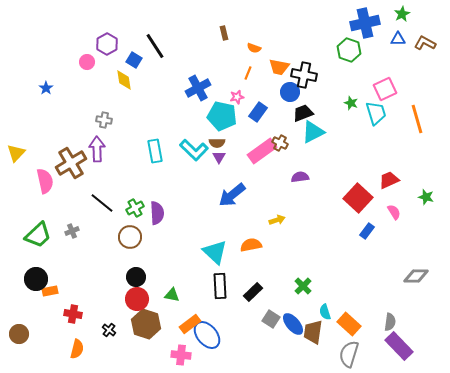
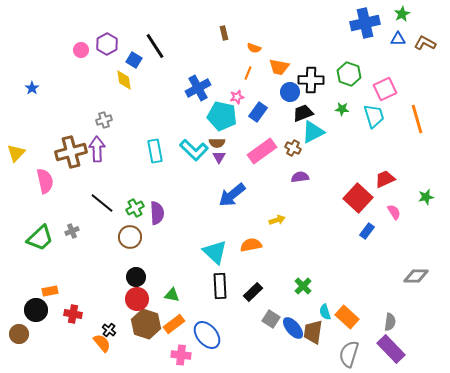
green hexagon at (349, 50): moved 24 px down
pink circle at (87, 62): moved 6 px left, 12 px up
black cross at (304, 75): moved 7 px right, 5 px down; rotated 10 degrees counterclockwise
blue star at (46, 88): moved 14 px left
green star at (351, 103): moved 9 px left, 6 px down; rotated 16 degrees counterclockwise
cyan trapezoid at (376, 113): moved 2 px left, 3 px down
gray cross at (104, 120): rotated 28 degrees counterclockwise
brown cross at (280, 143): moved 13 px right, 5 px down
brown cross at (71, 163): moved 11 px up; rotated 16 degrees clockwise
red trapezoid at (389, 180): moved 4 px left, 1 px up
green star at (426, 197): rotated 28 degrees counterclockwise
green trapezoid at (38, 235): moved 2 px right, 3 px down
black circle at (36, 279): moved 31 px down
orange rectangle at (190, 324): moved 16 px left
blue ellipse at (293, 324): moved 4 px down
orange rectangle at (349, 324): moved 2 px left, 7 px up
purple rectangle at (399, 346): moved 8 px left, 3 px down
orange semicircle at (77, 349): moved 25 px right, 6 px up; rotated 54 degrees counterclockwise
